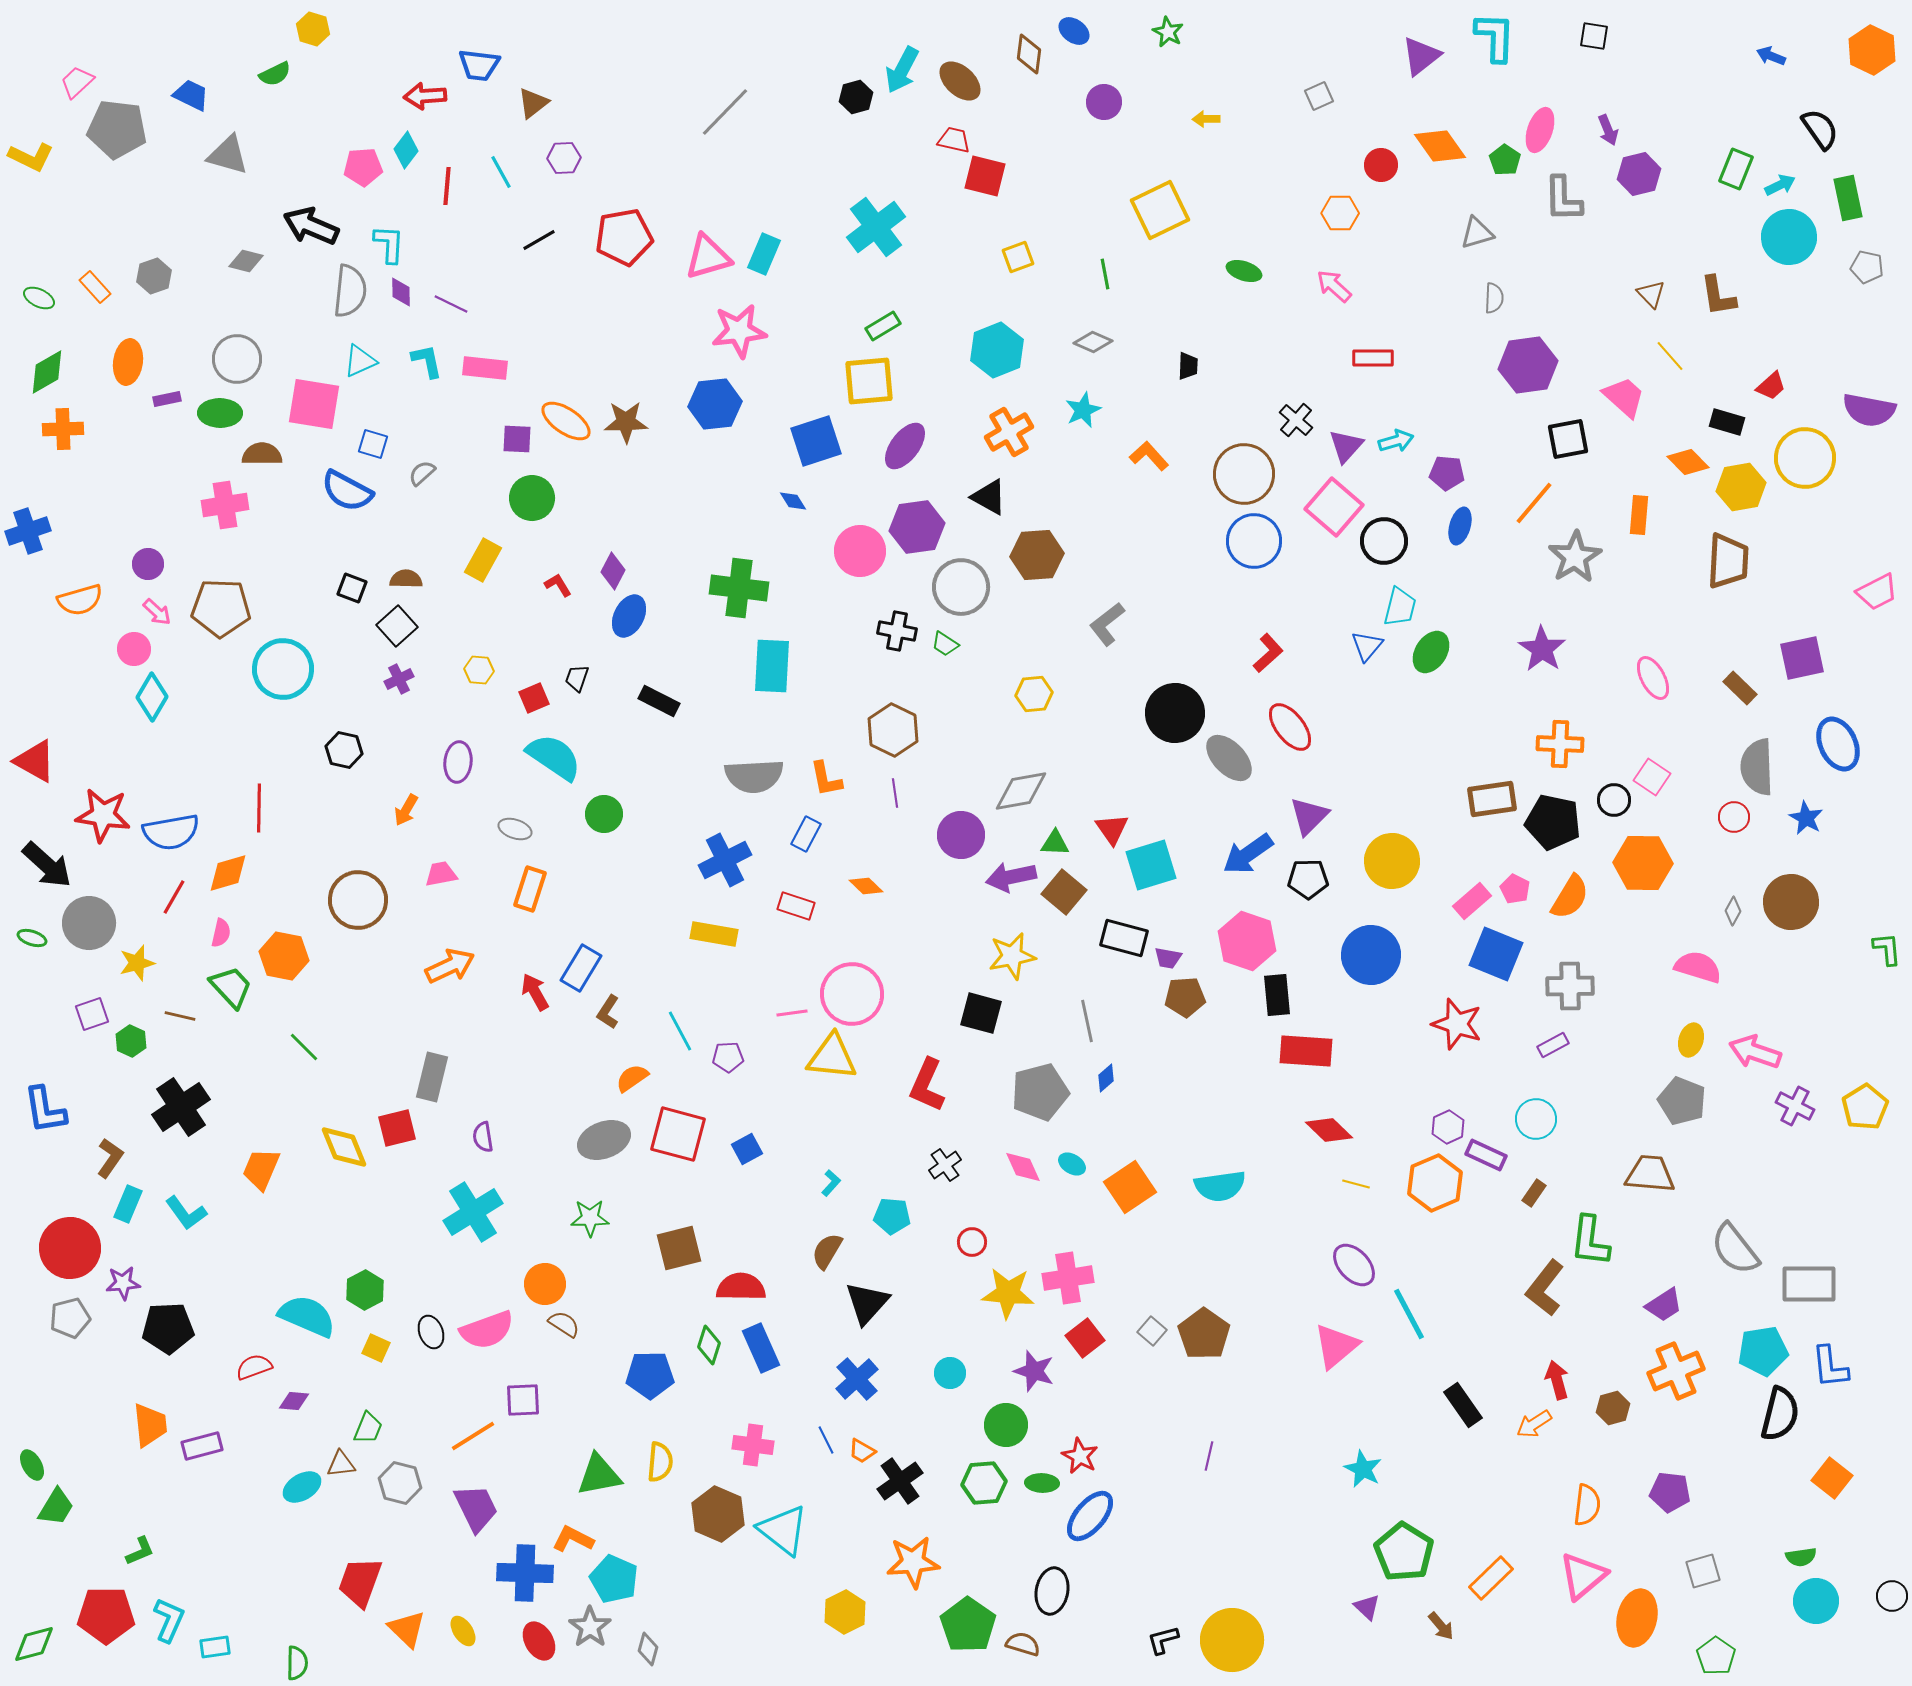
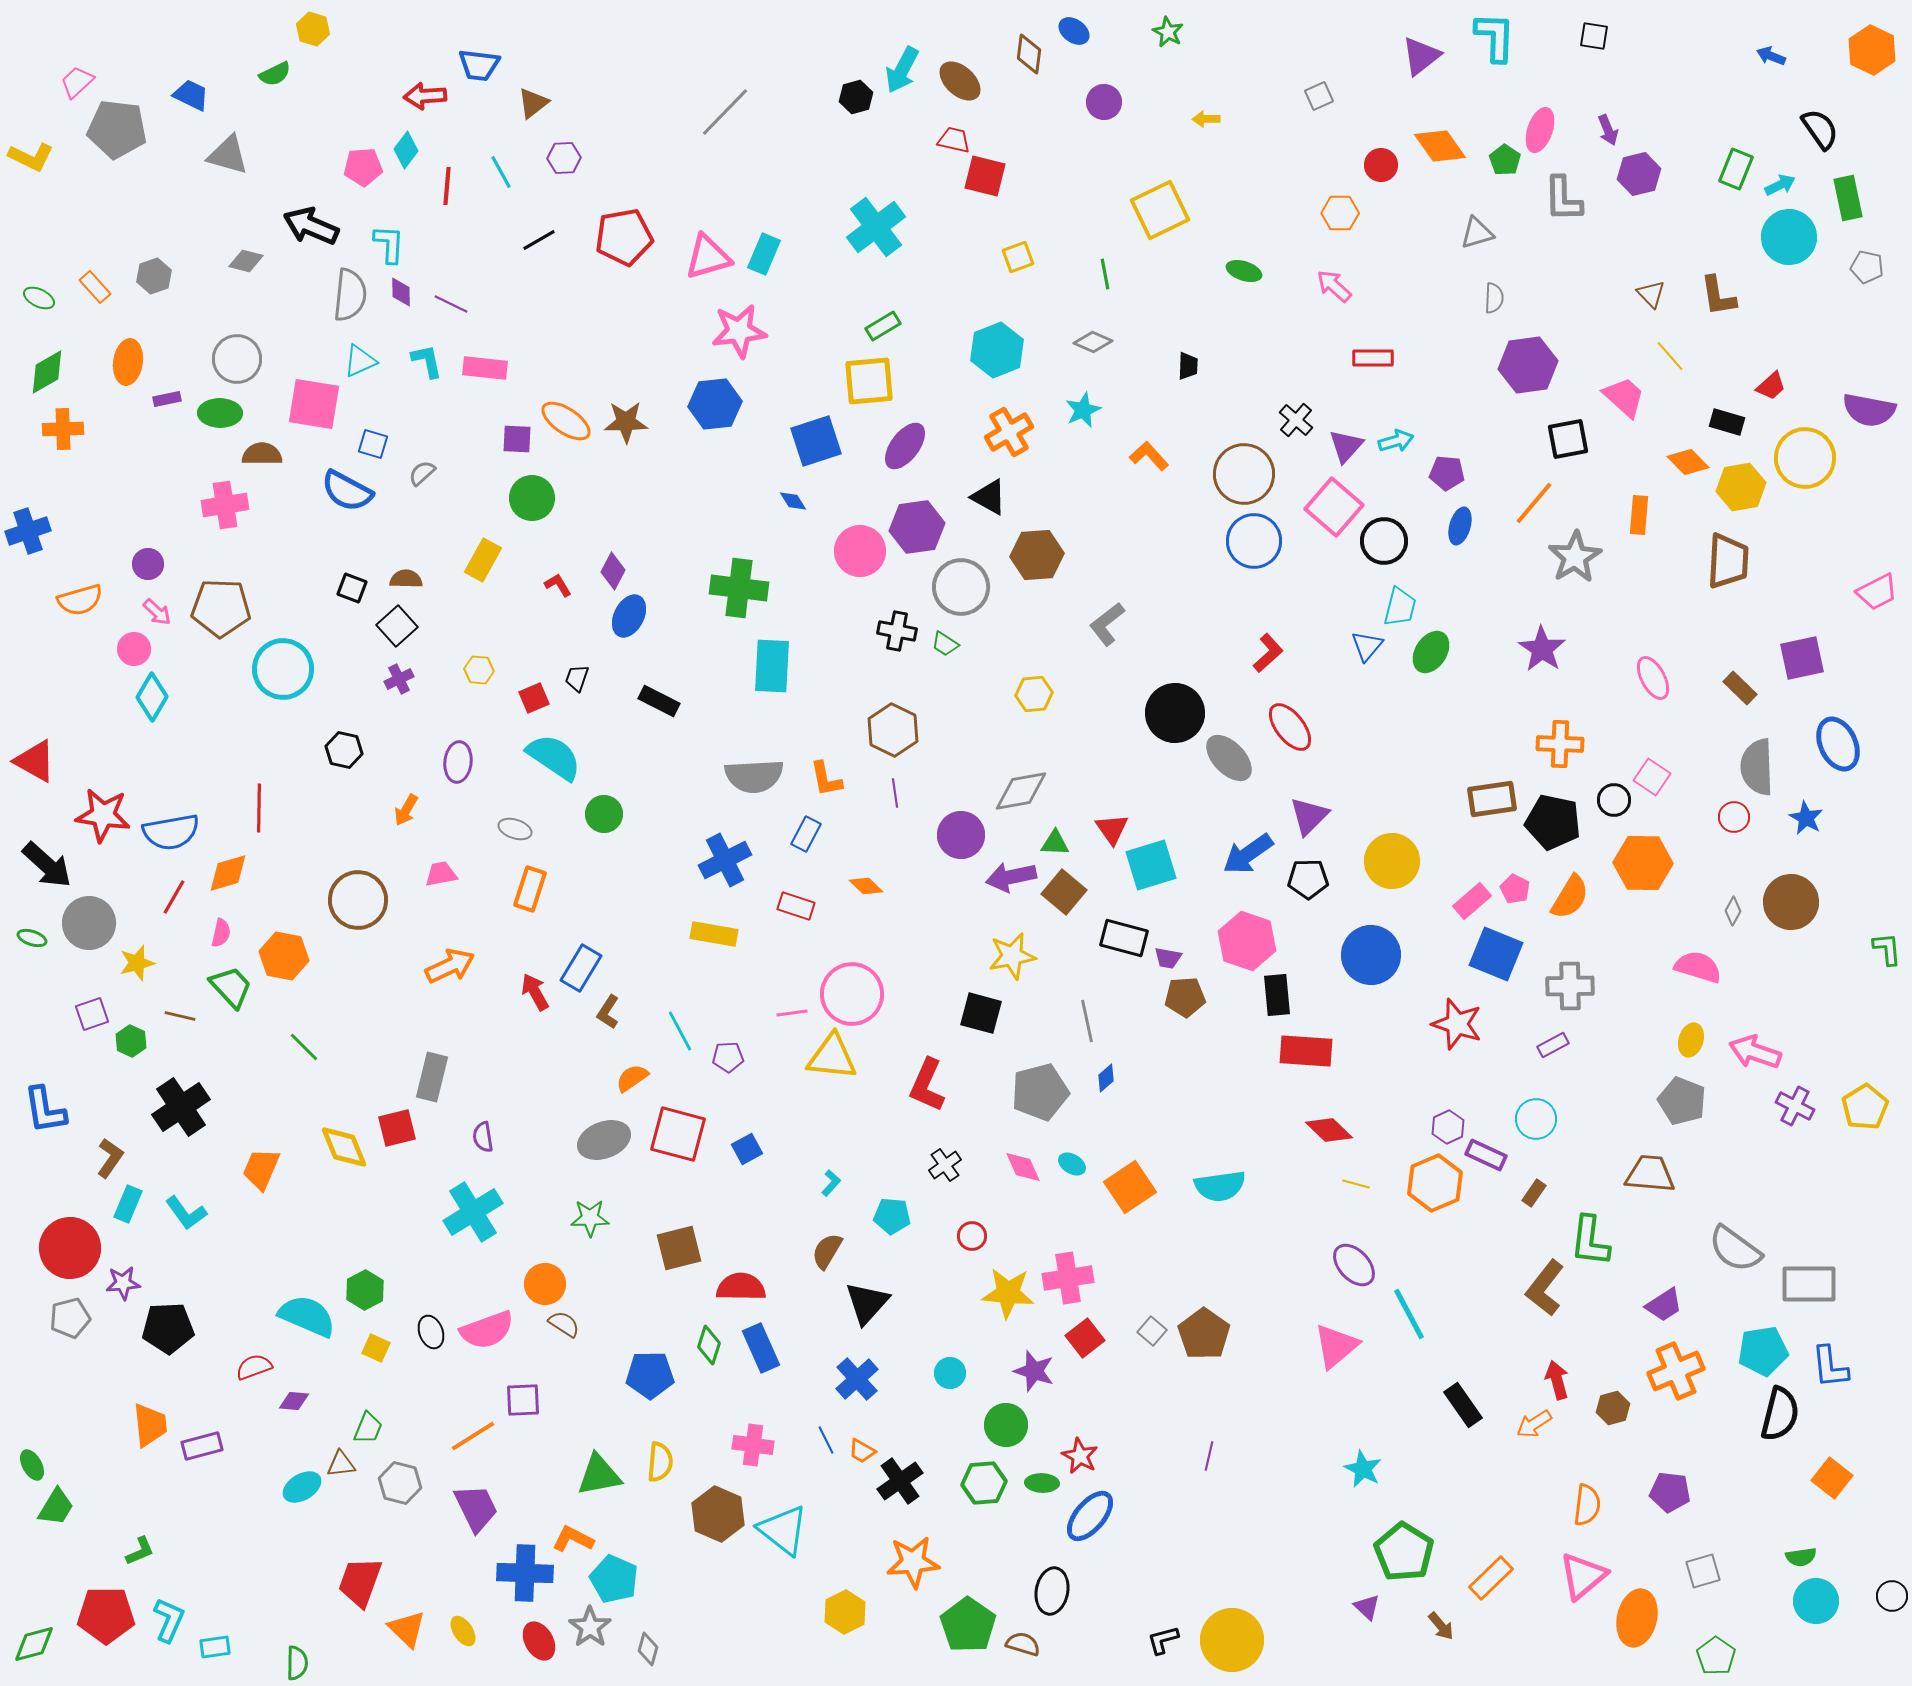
gray semicircle at (350, 291): moved 4 px down
red circle at (972, 1242): moved 6 px up
gray semicircle at (1735, 1249): rotated 16 degrees counterclockwise
